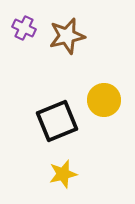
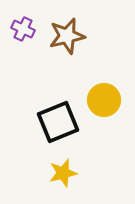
purple cross: moved 1 px left, 1 px down
black square: moved 1 px right, 1 px down
yellow star: moved 1 px up
